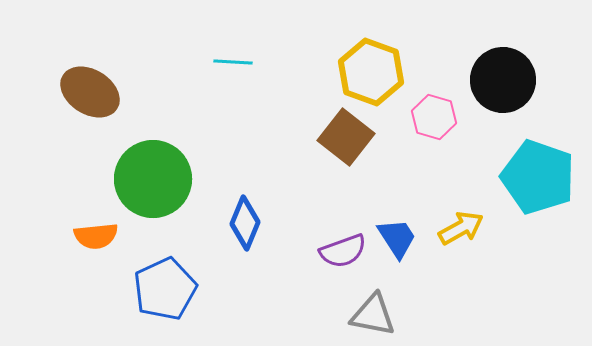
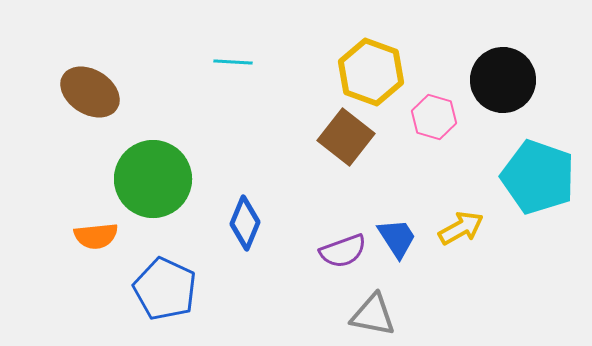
blue pentagon: rotated 22 degrees counterclockwise
